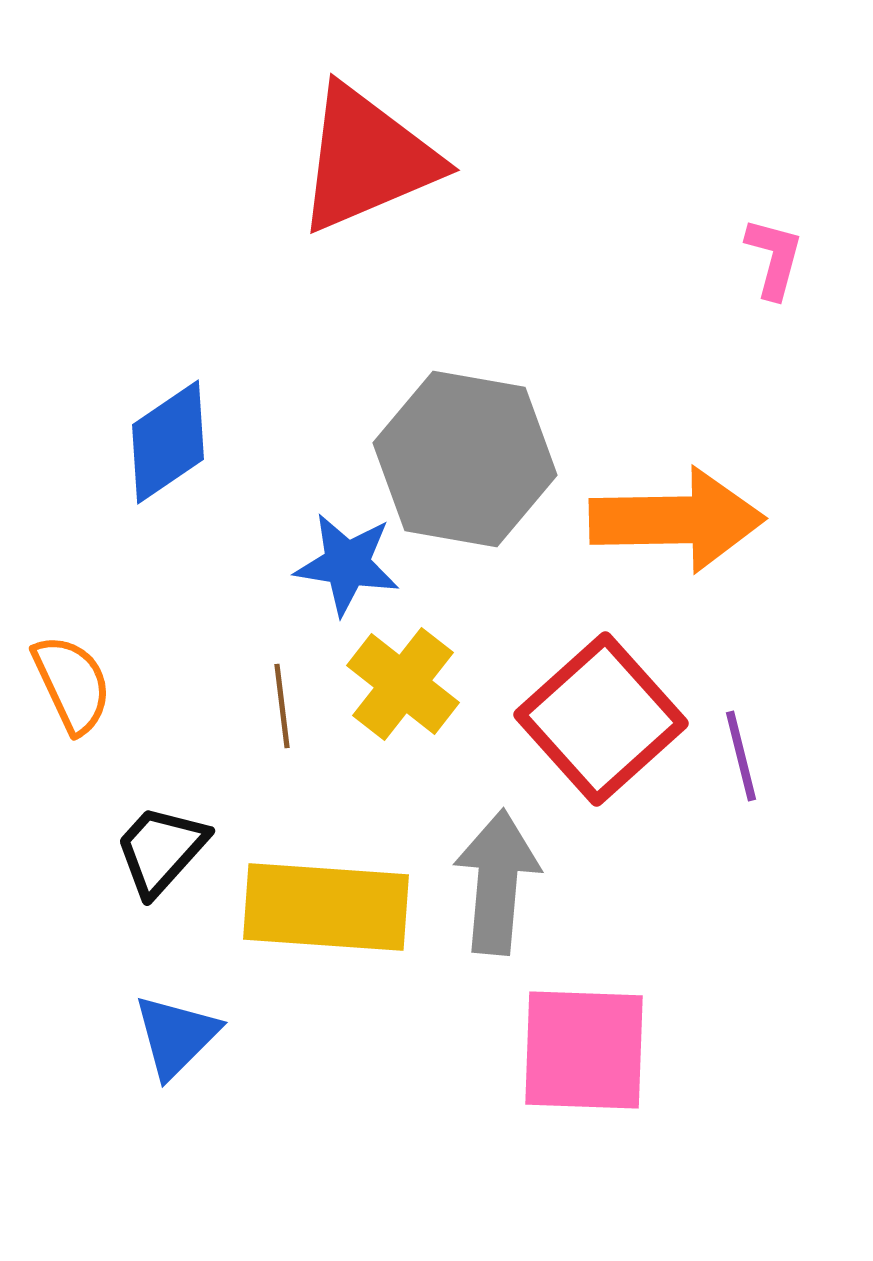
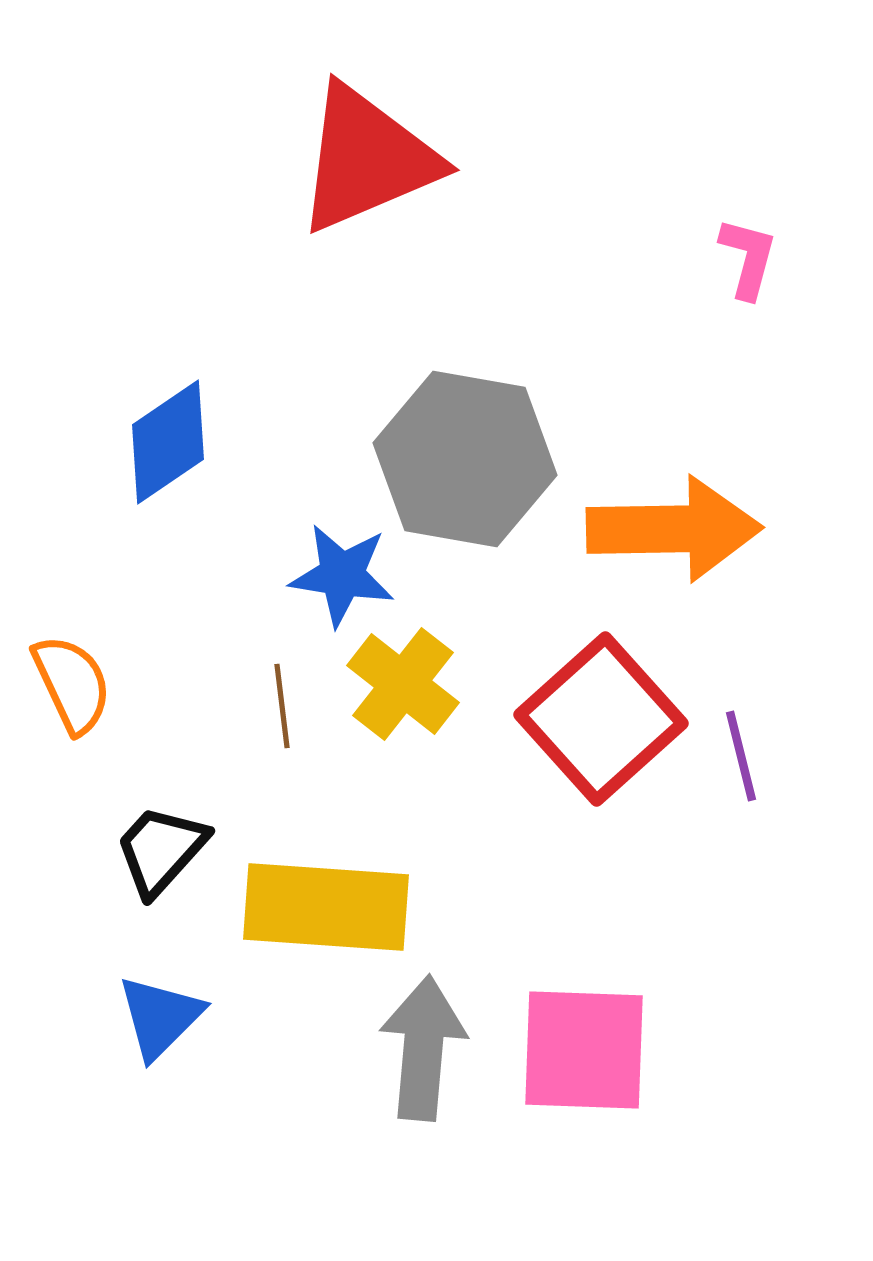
pink L-shape: moved 26 px left
orange arrow: moved 3 px left, 9 px down
blue star: moved 5 px left, 11 px down
gray arrow: moved 74 px left, 166 px down
blue triangle: moved 16 px left, 19 px up
